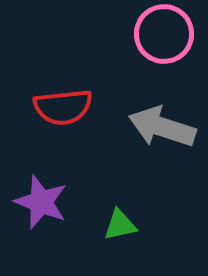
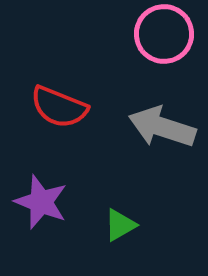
red semicircle: moved 4 px left; rotated 28 degrees clockwise
green triangle: rotated 18 degrees counterclockwise
